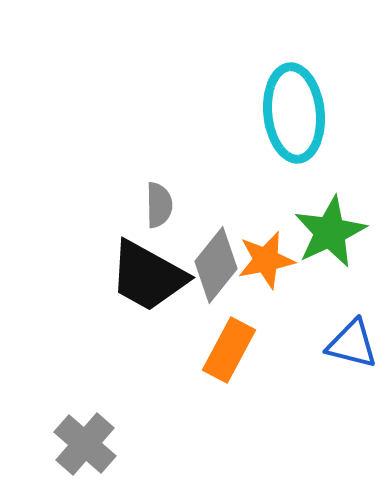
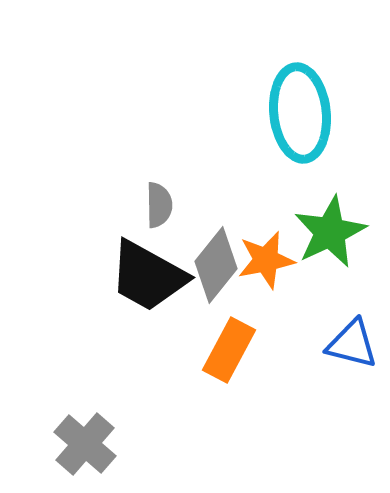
cyan ellipse: moved 6 px right
